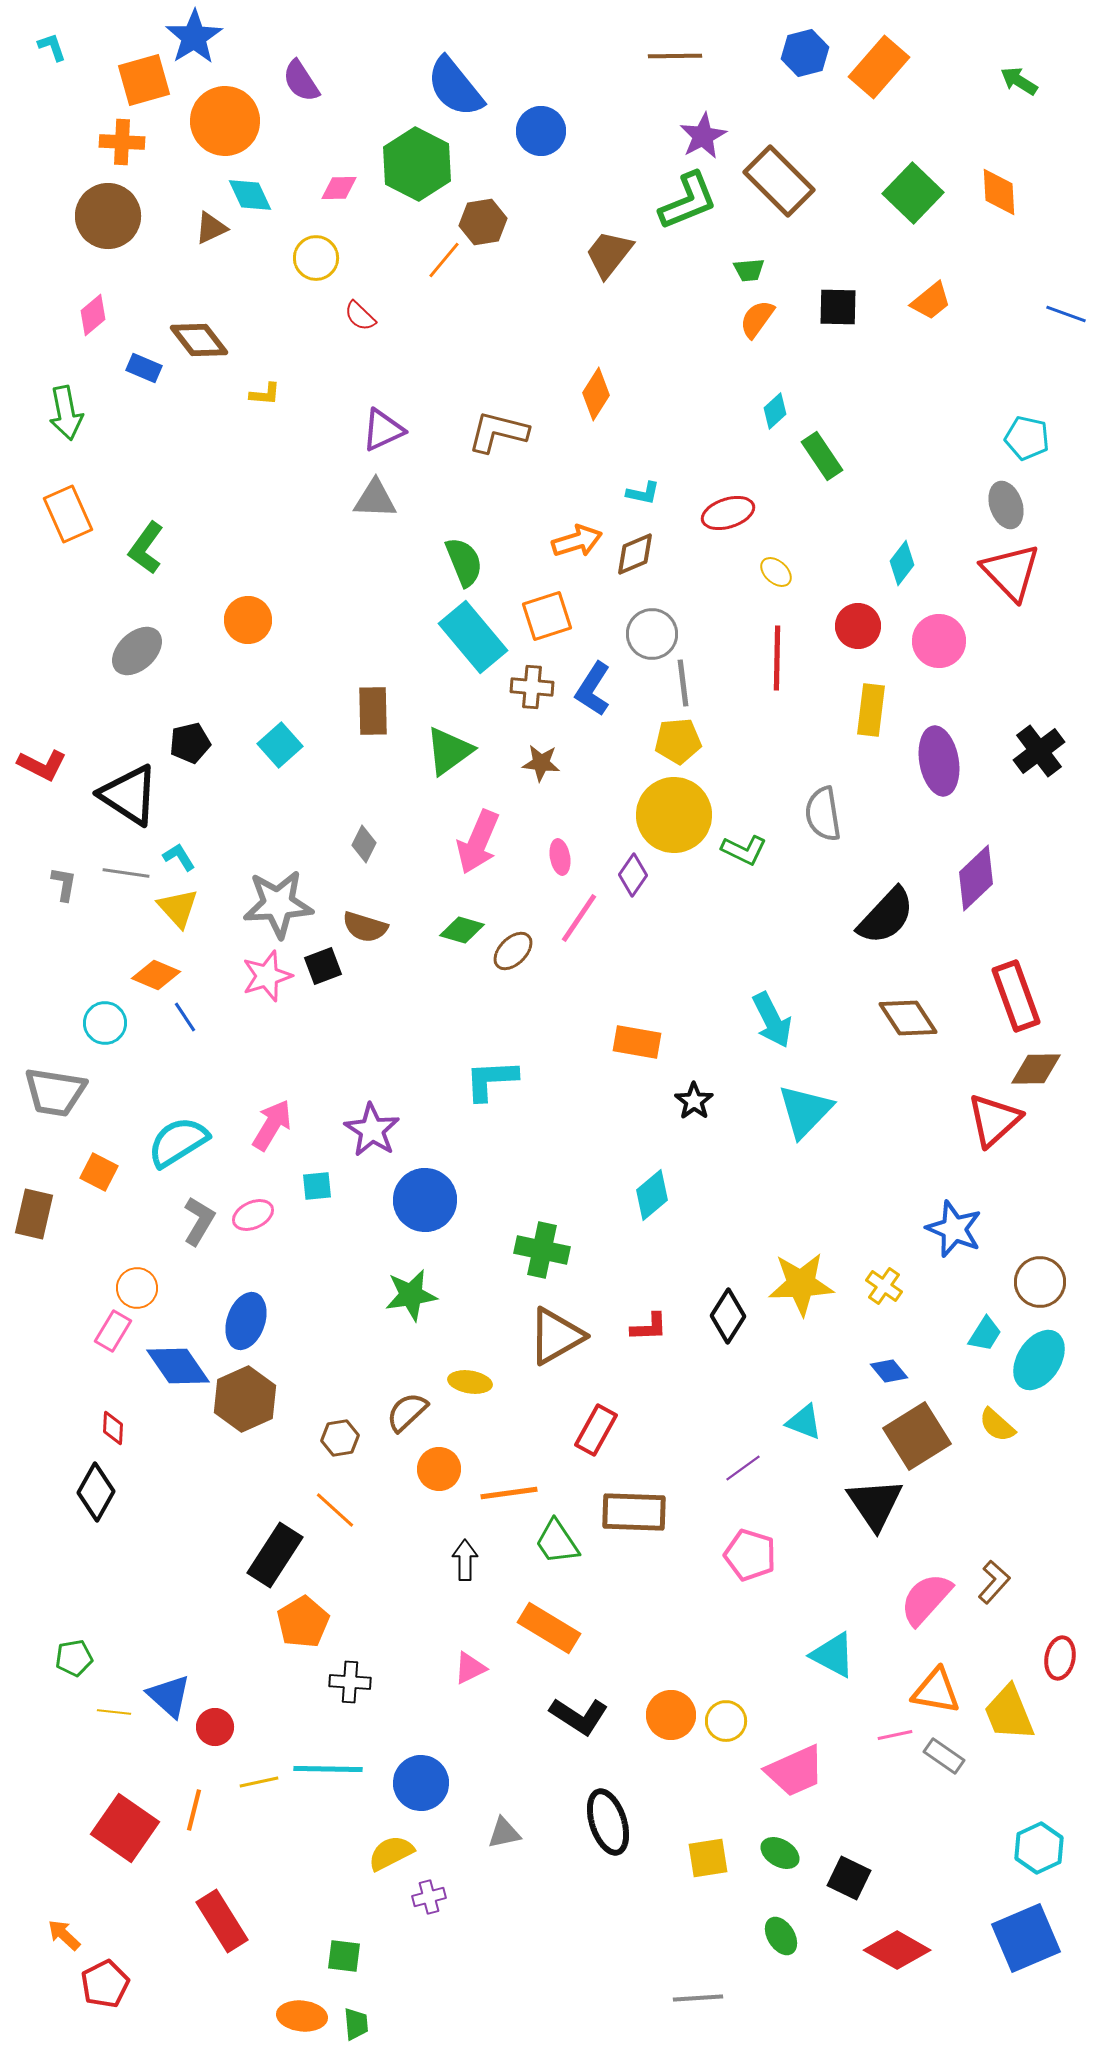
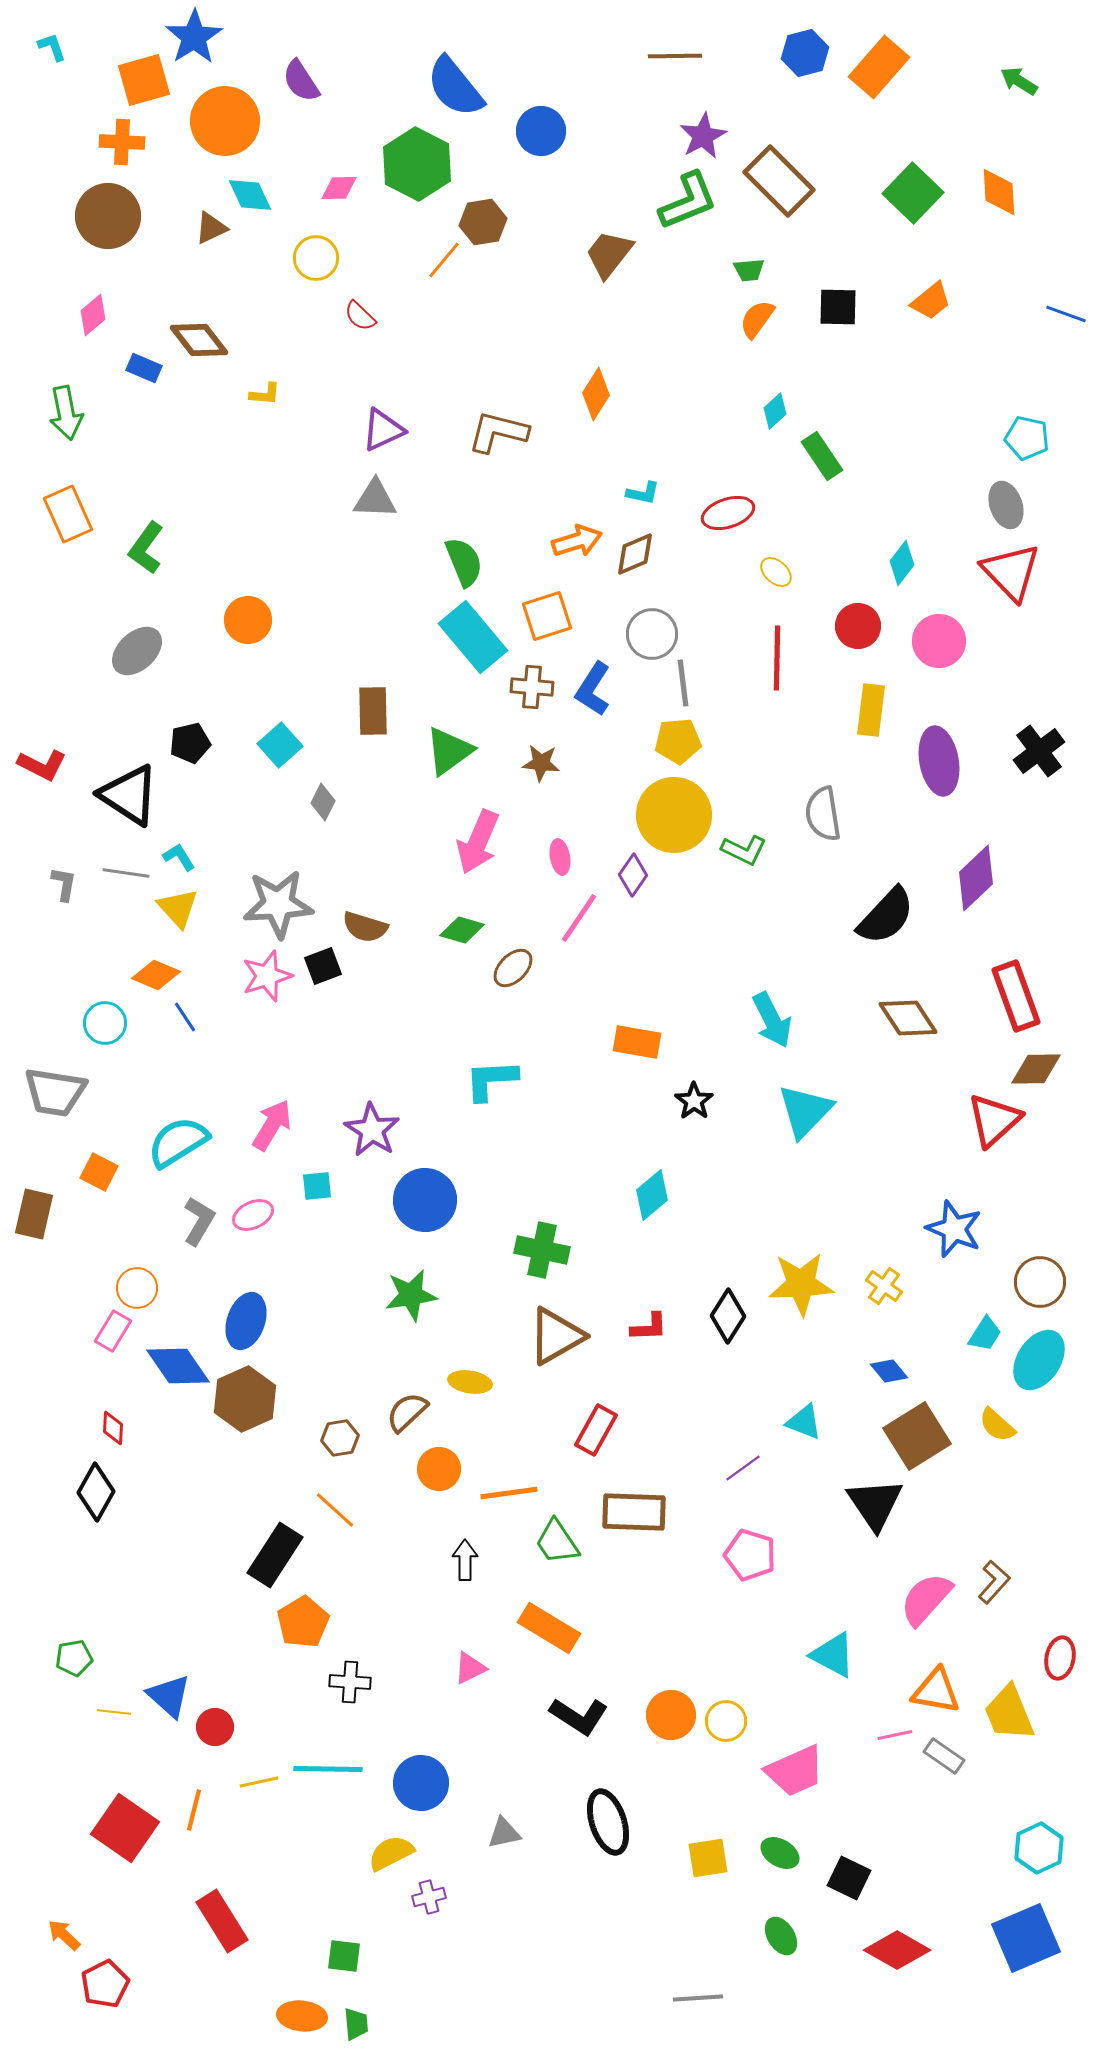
gray diamond at (364, 844): moved 41 px left, 42 px up
brown ellipse at (513, 951): moved 17 px down
